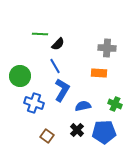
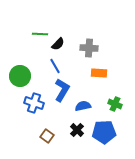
gray cross: moved 18 px left
